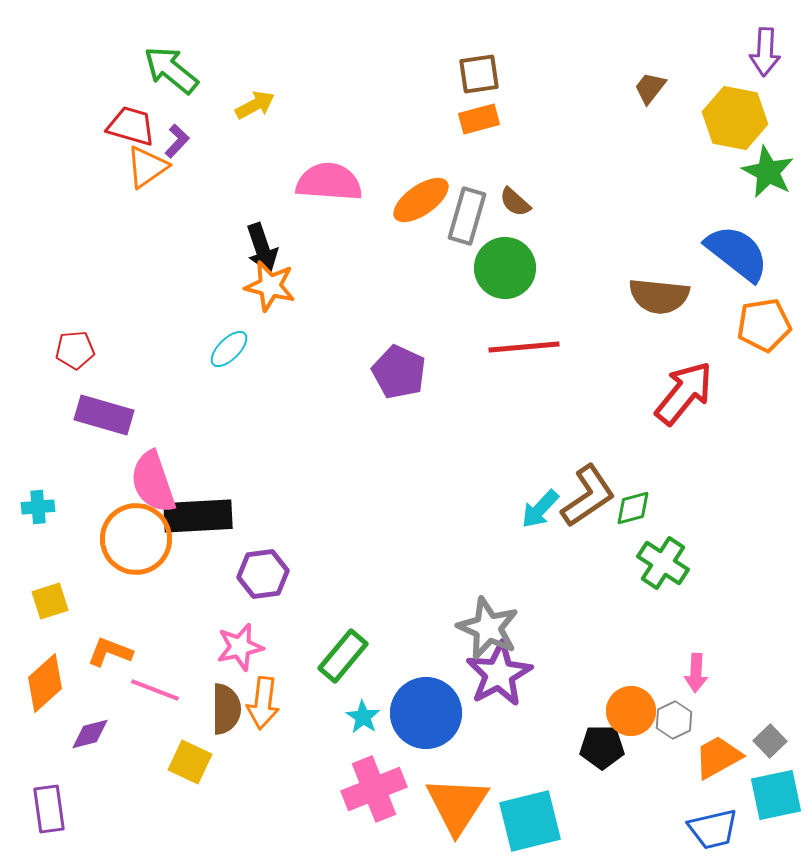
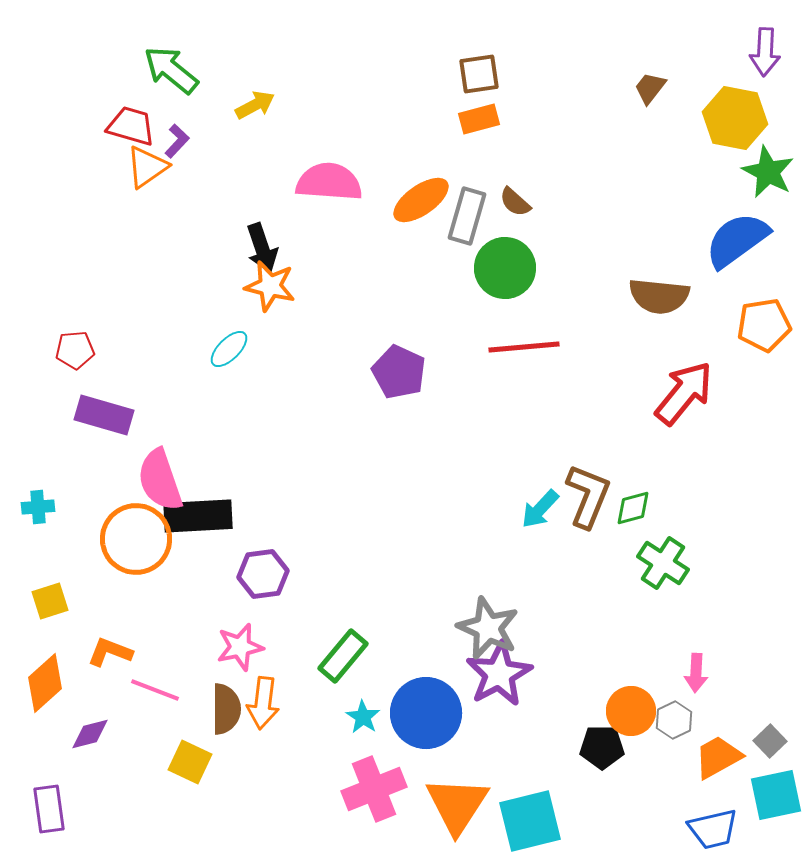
blue semicircle at (737, 253): moved 13 px up; rotated 74 degrees counterclockwise
pink semicircle at (153, 482): moved 7 px right, 2 px up
brown L-shape at (588, 496): rotated 34 degrees counterclockwise
